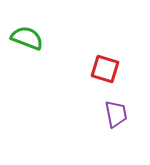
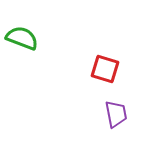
green semicircle: moved 5 px left
